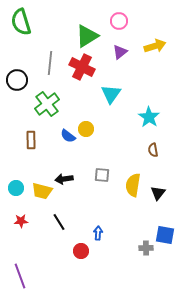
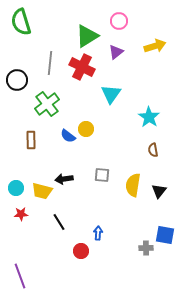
purple triangle: moved 4 px left
black triangle: moved 1 px right, 2 px up
red star: moved 7 px up
